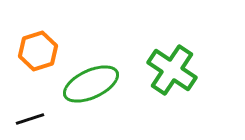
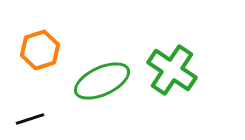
orange hexagon: moved 2 px right, 1 px up
green ellipse: moved 11 px right, 3 px up
